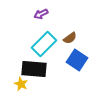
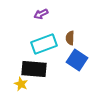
brown semicircle: rotated 128 degrees clockwise
cyan rectangle: rotated 25 degrees clockwise
